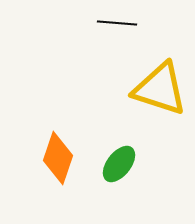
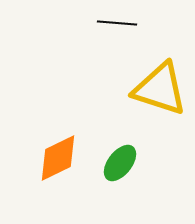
orange diamond: rotated 45 degrees clockwise
green ellipse: moved 1 px right, 1 px up
